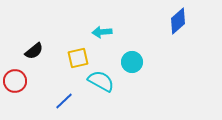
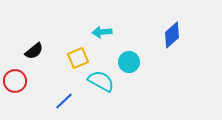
blue diamond: moved 6 px left, 14 px down
yellow square: rotated 10 degrees counterclockwise
cyan circle: moved 3 px left
